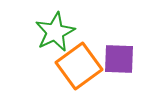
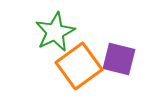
purple square: rotated 12 degrees clockwise
